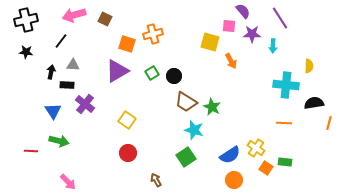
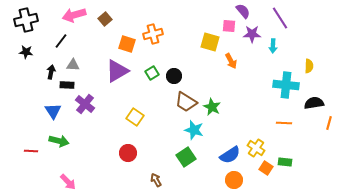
brown square at (105, 19): rotated 24 degrees clockwise
yellow square at (127, 120): moved 8 px right, 3 px up
